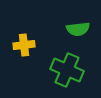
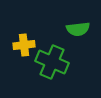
green cross: moved 15 px left, 8 px up
